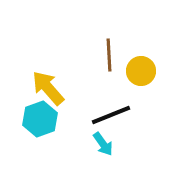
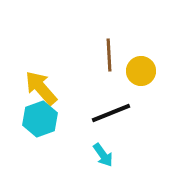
yellow arrow: moved 7 px left
black line: moved 2 px up
cyan arrow: moved 11 px down
